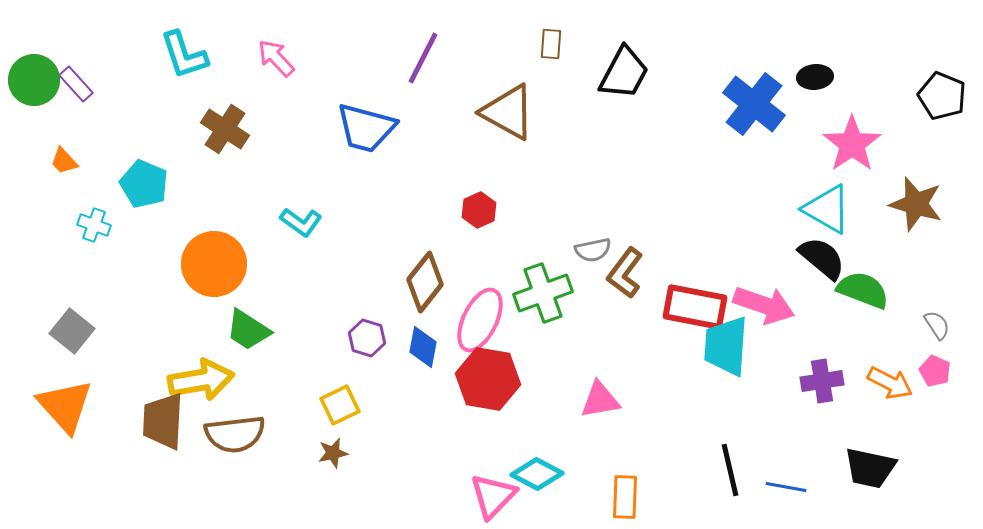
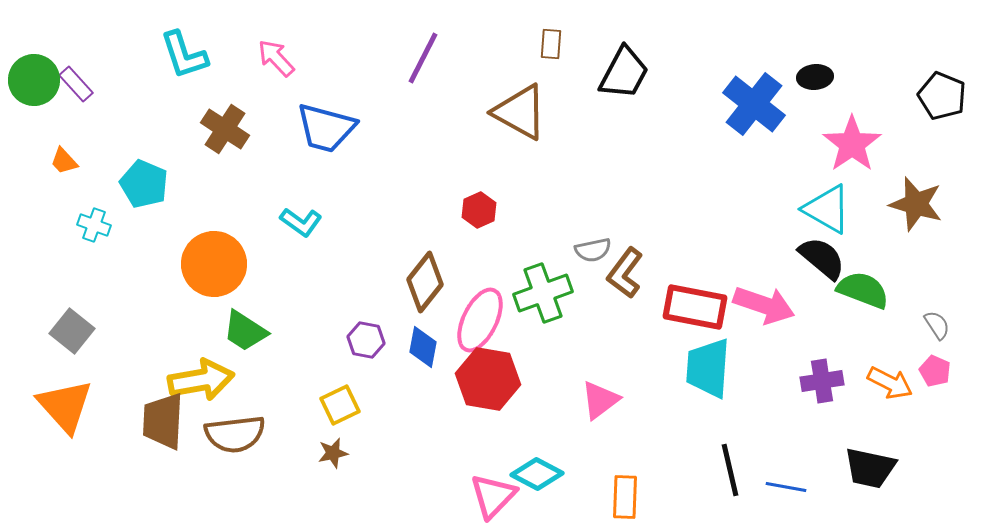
brown triangle at (508, 112): moved 12 px right
blue trapezoid at (366, 128): moved 40 px left
green trapezoid at (248, 330): moved 3 px left, 1 px down
purple hexagon at (367, 338): moved 1 px left, 2 px down; rotated 6 degrees counterclockwise
cyan trapezoid at (726, 346): moved 18 px left, 22 px down
pink triangle at (600, 400): rotated 27 degrees counterclockwise
